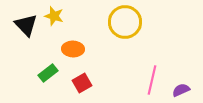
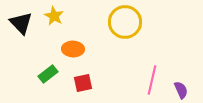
yellow star: rotated 12 degrees clockwise
black triangle: moved 5 px left, 2 px up
green rectangle: moved 1 px down
red square: moved 1 px right; rotated 18 degrees clockwise
purple semicircle: rotated 90 degrees clockwise
